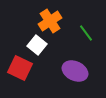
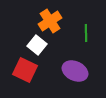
green line: rotated 36 degrees clockwise
red square: moved 5 px right, 2 px down
